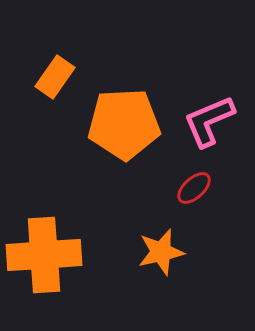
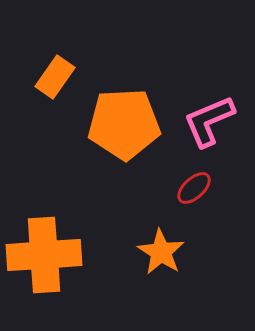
orange star: rotated 27 degrees counterclockwise
